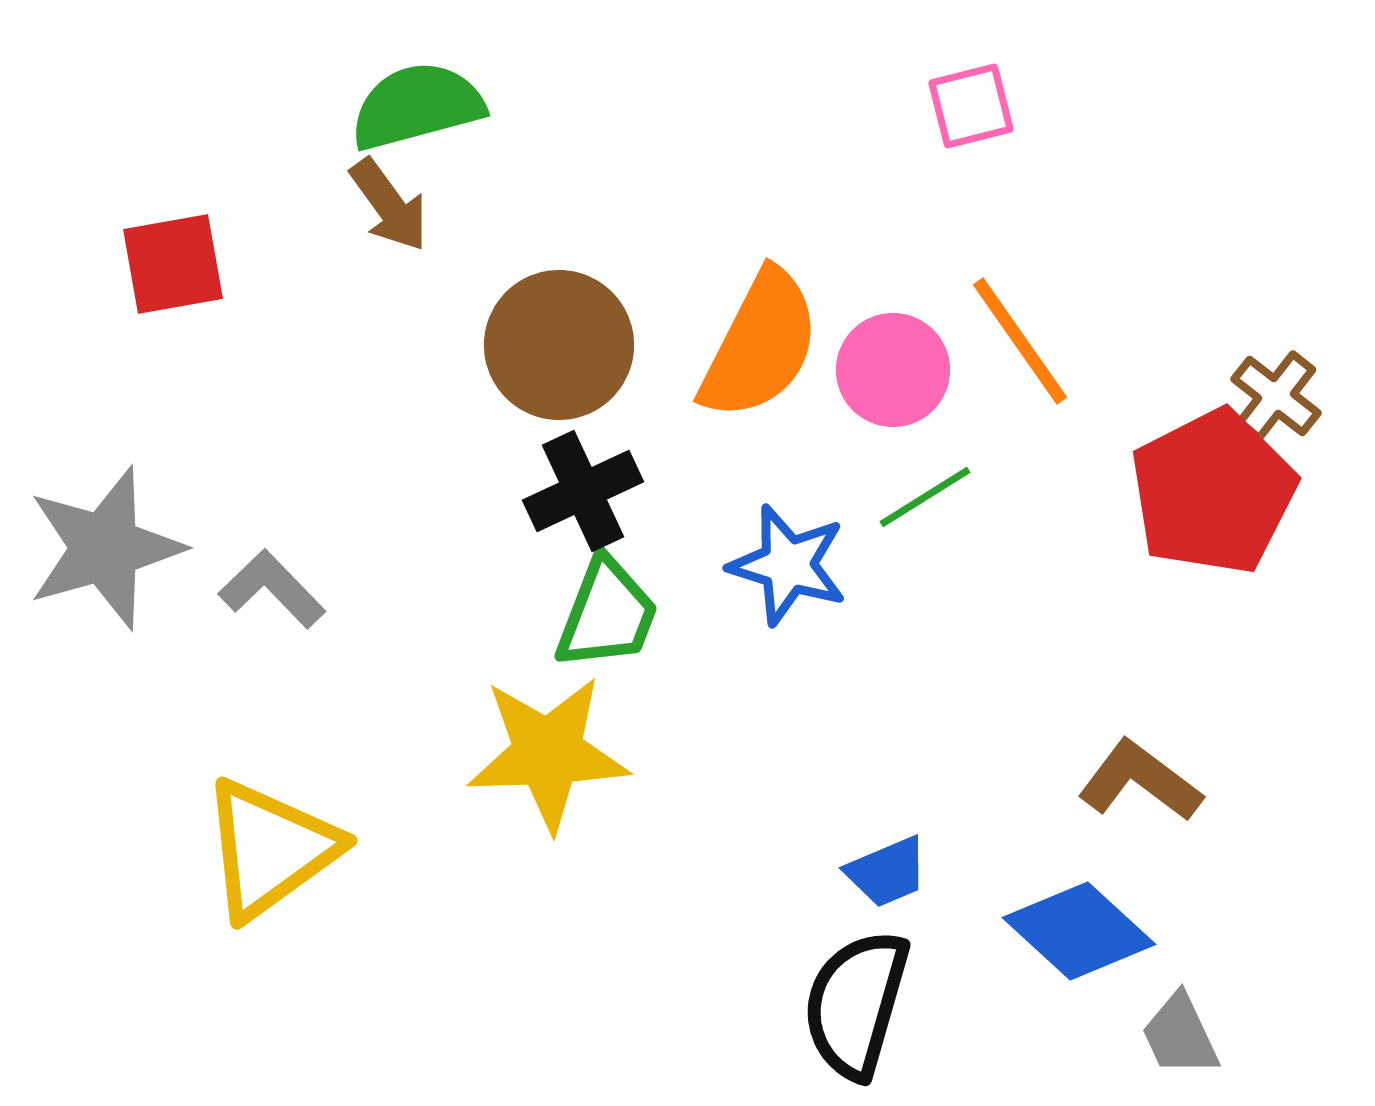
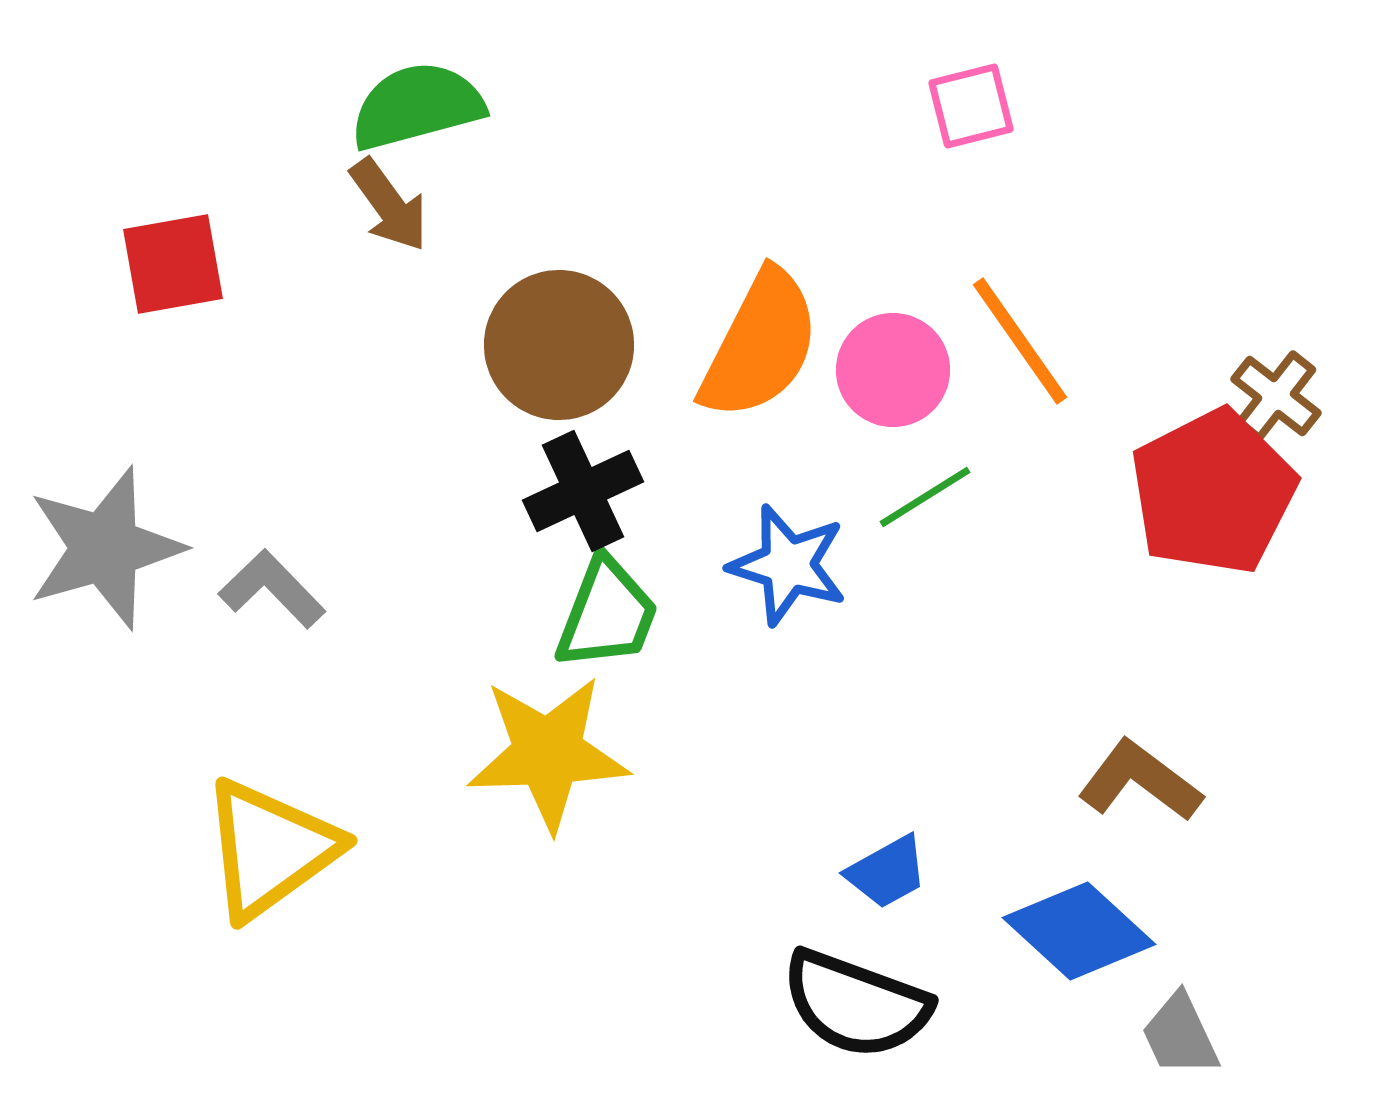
blue trapezoid: rotated 6 degrees counterclockwise
black semicircle: rotated 86 degrees counterclockwise
